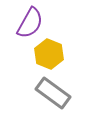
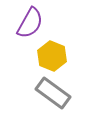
yellow hexagon: moved 3 px right, 2 px down
